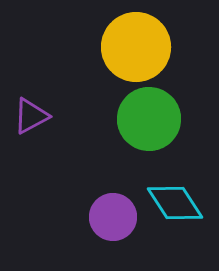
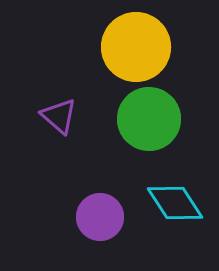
purple triangle: moved 28 px right; rotated 51 degrees counterclockwise
purple circle: moved 13 px left
